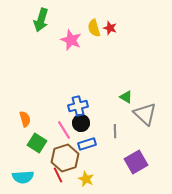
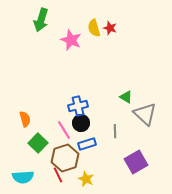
green square: moved 1 px right; rotated 12 degrees clockwise
